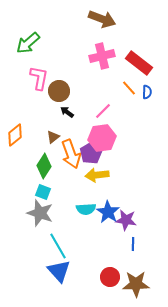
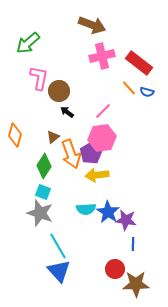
brown arrow: moved 10 px left, 6 px down
blue semicircle: rotated 104 degrees clockwise
orange diamond: rotated 35 degrees counterclockwise
red circle: moved 5 px right, 8 px up
